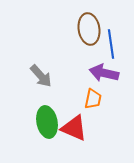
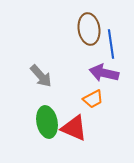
orange trapezoid: rotated 50 degrees clockwise
